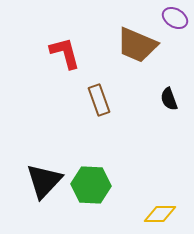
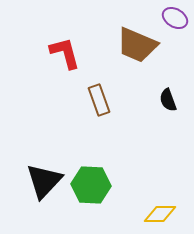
black semicircle: moved 1 px left, 1 px down
